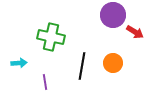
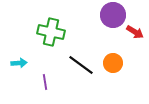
green cross: moved 5 px up
black line: moved 1 px left, 1 px up; rotated 64 degrees counterclockwise
